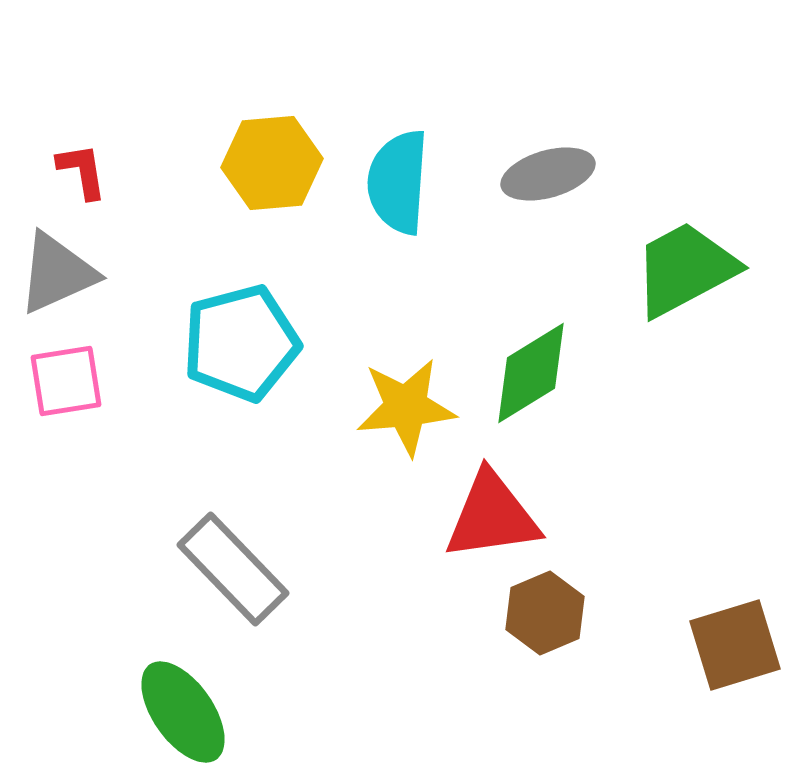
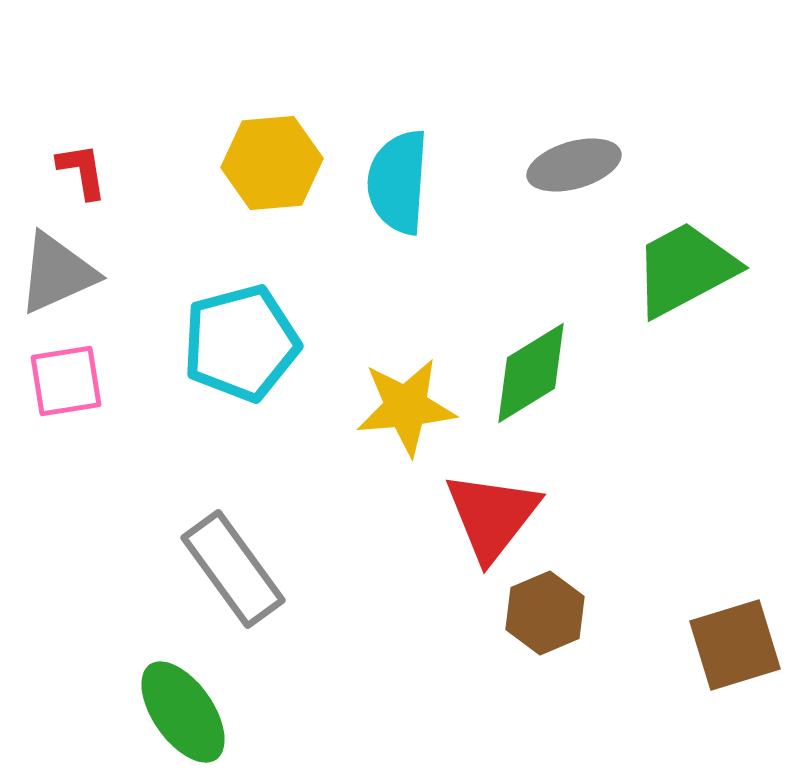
gray ellipse: moved 26 px right, 9 px up
red triangle: rotated 44 degrees counterclockwise
gray rectangle: rotated 8 degrees clockwise
